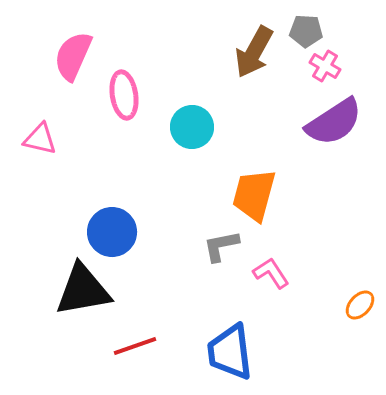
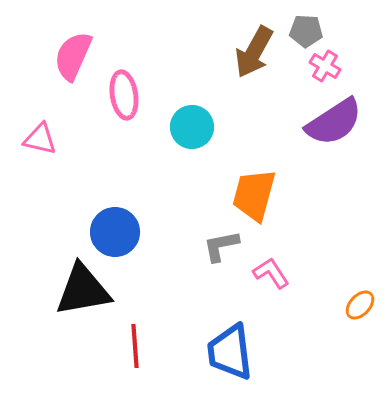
blue circle: moved 3 px right
red line: rotated 75 degrees counterclockwise
